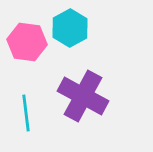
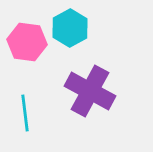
purple cross: moved 7 px right, 5 px up
cyan line: moved 1 px left
